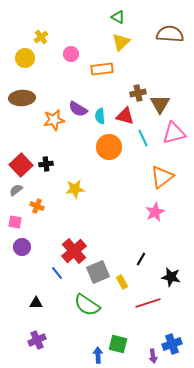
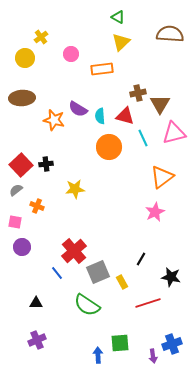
orange star: rotated 25 degrees clockwise
green square: moved 2 px right, 1 px up; rotated 18 degrees counterclockwise
